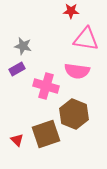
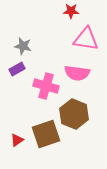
pink semicircle: moved 2 px down
red triangle: rotated 40 degrees clockwise
